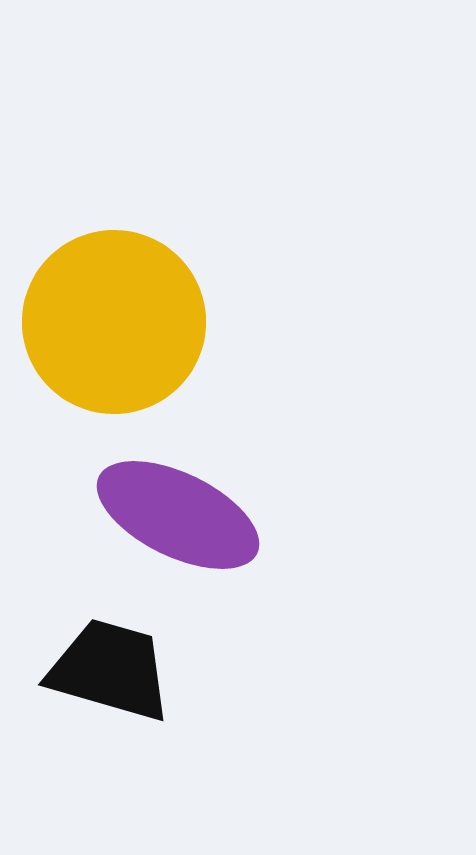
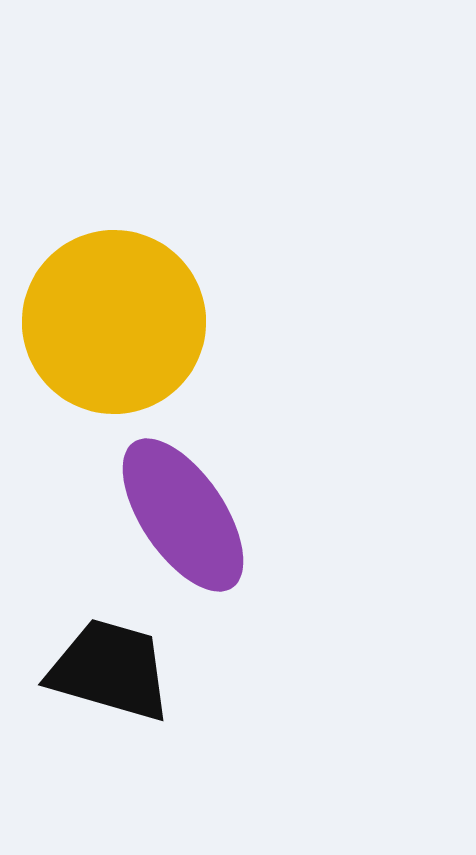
purple ellipse: moved 5 px right; rotated 30 degrees clockwise
